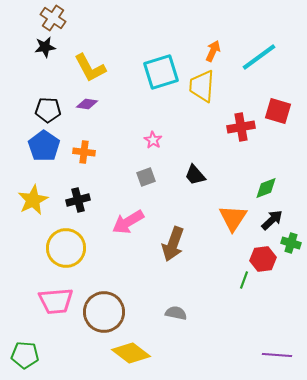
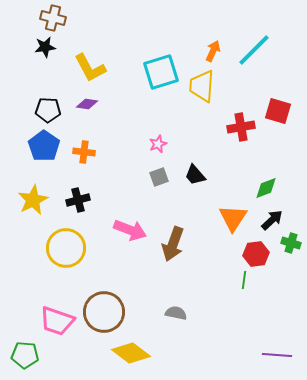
brown cross: rotated 20 degrees counterclockwise
cyan line: moved 5 px left, 7 px up; rotated 9 degrees counterclockwise
pink star: moved 5 px right, 4 px down; rotated 18 degrees clockwise
gray square: moved 13 px right
pink arrow: moved 2 px right, 8 px down; rotated 128 degrees counterclockwise
red hexagon: moved 7 px left, 5 px up
green line: rotated 12 degrees counterclockwise
pink trapezoid: moved 1 px right, 20 px down; rotated 24 degrees clockwise
